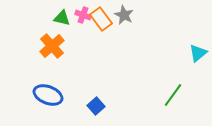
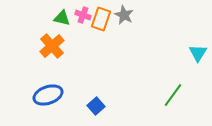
orange rectangle: rotated 55 degrees clockwise
cyan triangle: rotated 18 degrees counterclockwise
blue ellipse: rotated 40 degrees counterclockwise
